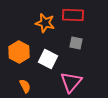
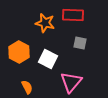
gray square: moved 4 px right
orange semicircle: moved 2 px right, 1 px down
